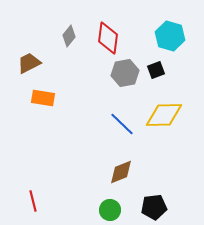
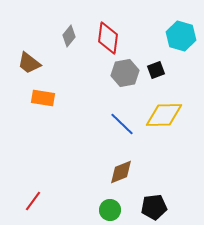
cyan hexagon: moved 11 px right
brown trapezoid: rotated 115 degrees counterclockwise
red line: rotated 50 degrees clockwise
